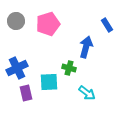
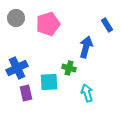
gray circle: moved 3 px up
cyan arrow: rotated 144 degrees counterclockwise
